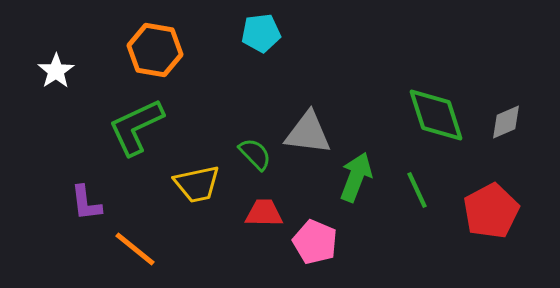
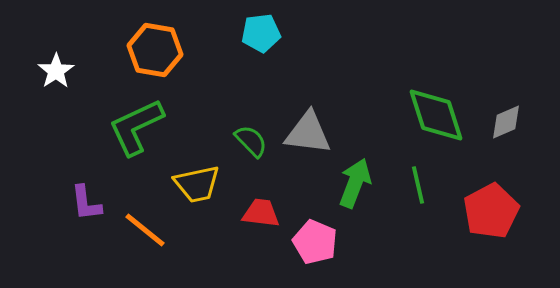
green semicircle: moved 4 px left, 13 px up
green arrow: moved 1 px left, 6 px down
green line: moved 1 px right, 5 px up; rotated 12 degrees clockwise
red trapezoid: moved 3 px left; rotated 6 degrees clockwise
orange line: moved 10 px right, 19 px up
